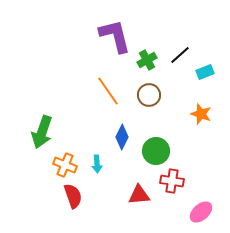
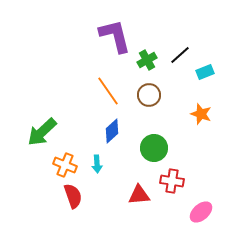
green arrow: rotated 28 degrees clockwise
blue diamond: moved 10 px left, 6 px up; rotated 20 degrees clockwise
green circle: moved 2 px left, 3 px up
